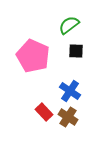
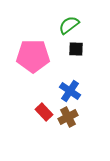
black square: moved 2 px up
pink pentagon: rotated 24 degrees counterclockwise
brown cross: rotated 30 degrees clockwise
